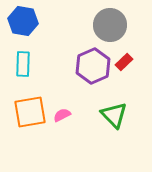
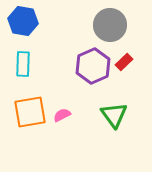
green triangle: rotated 8 degrees clockwise
